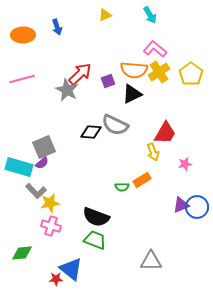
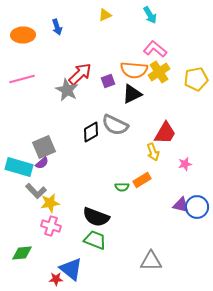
yellow pentagon: moved 5 px right, 5 px down; rotated 25 degrees clockwise
black diamond: rotated 35 degrees counterclockwise
purple triangle: rotated 36 degrees clockwise
